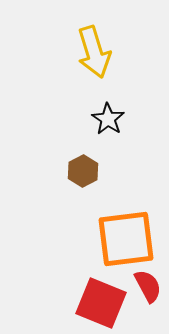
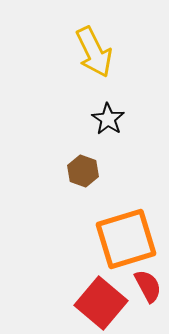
yellow arrow: rotated 9 degrees counterclockwise
brown hexagon: rotated 12 degrees counterclockwise
orange square: rotated 10 degrees counterclockwise
red square: rotated 18 degrees clockwise
